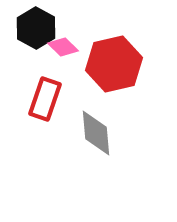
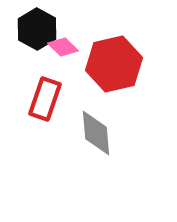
black hexagon: moved 1 px right, 1 px down
